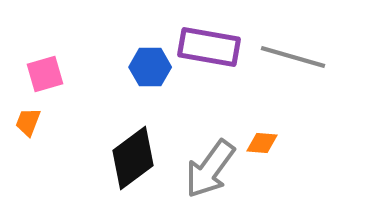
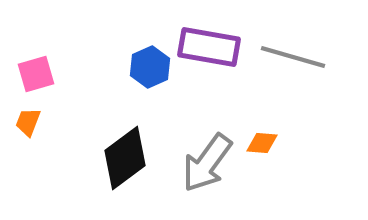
blue hexagon: rotated 24 degrees counterclockwise
pink square: moved 9 px left
black diamond: moved 8 px left
gray arrow: moved 3 px left, 6 px up
